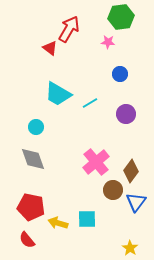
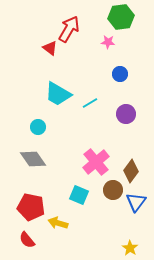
cyan circle: moved 2 px right
gray diamond: rotated 16 degrees counterclockwise
cyan square: moved 8 px left, 24 px up; rotated 24 degrees clockwise
